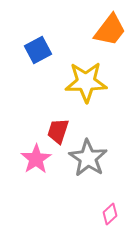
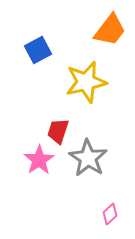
yellow star: rotated 12 degrees counterclockwise
pink star: moved 3 px right, 1 px down
